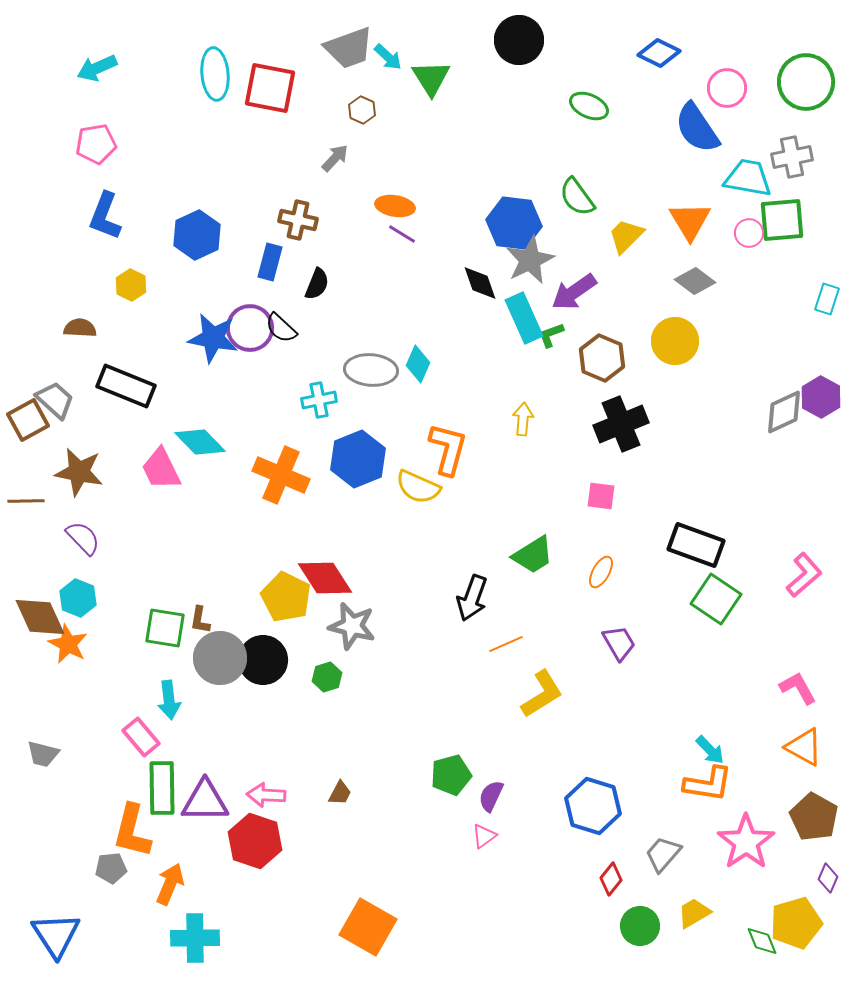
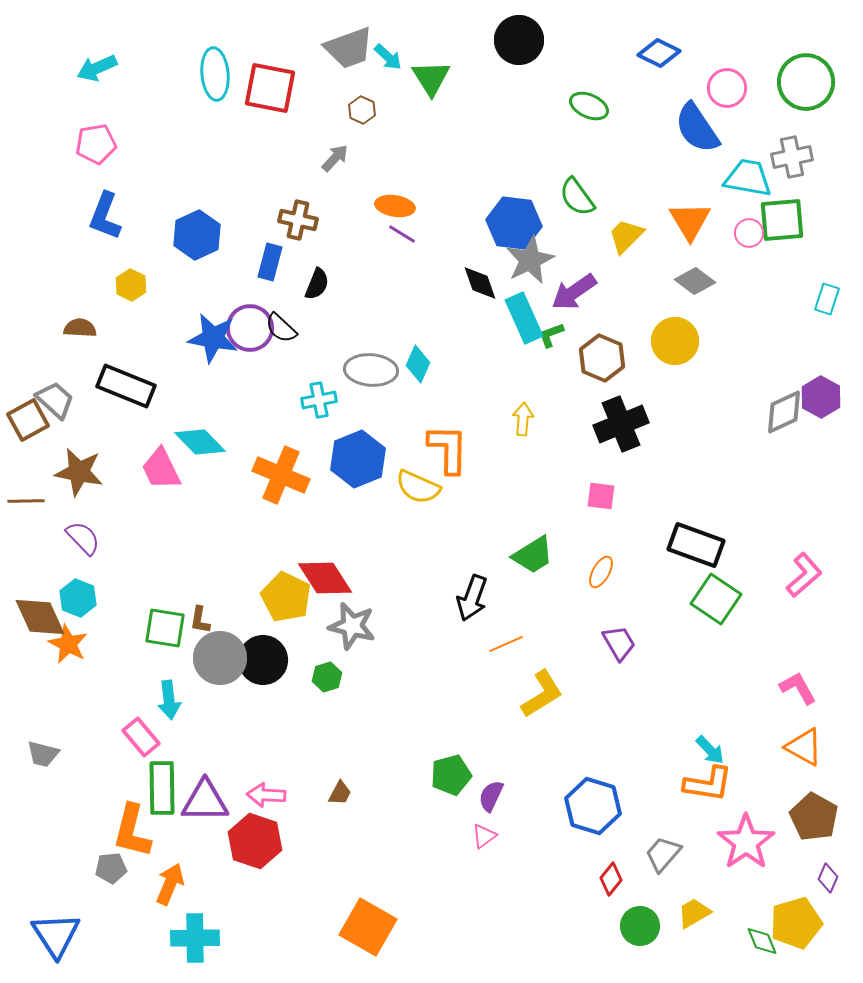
orange L-shape at (448, 449): rotated 14 degrees counterclockwise
